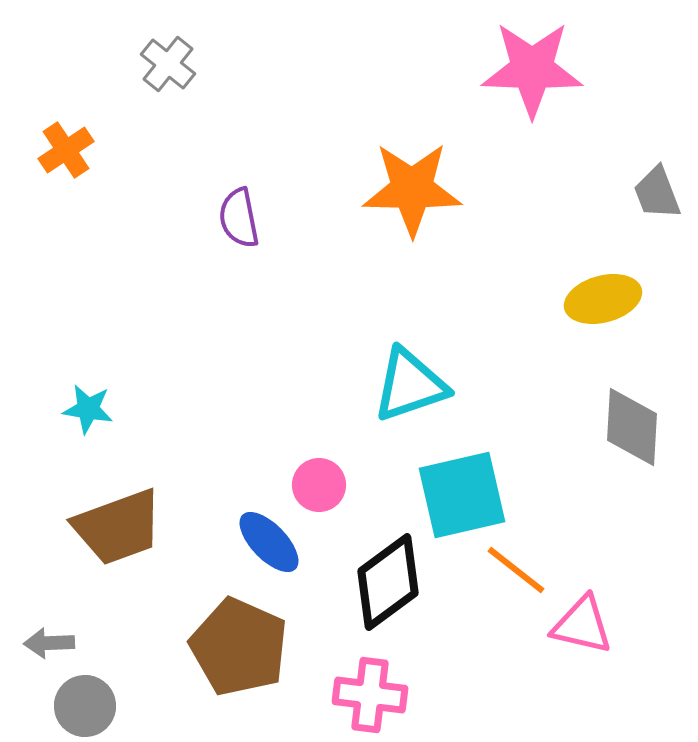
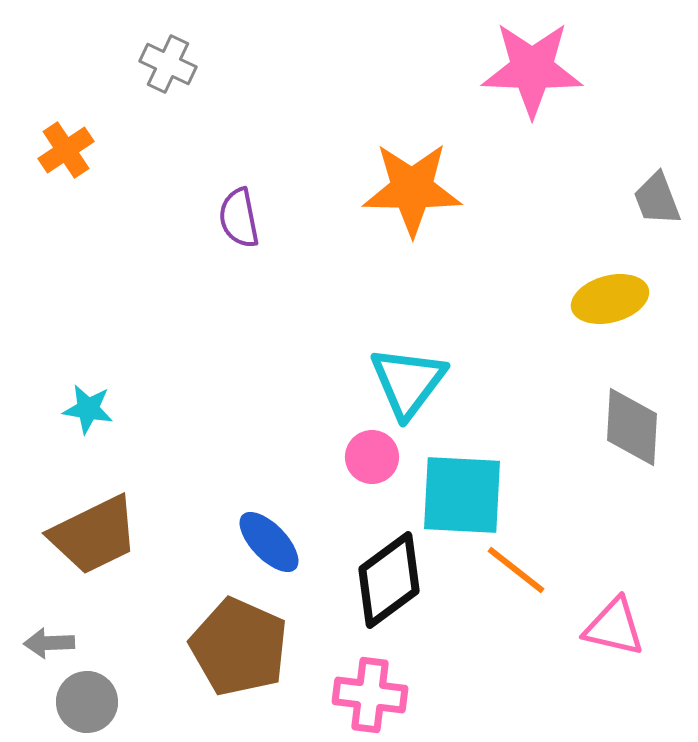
gray cross: rotated 14 degrees counterclockwise
gray trapezoid: moved 6 px down
yellow ellipse: moved 7 px right
cyan triangle: moved 2 px left, 3 px up; rotated 34 degrees counterclockwise
pink circle: moved 53 px right, 28 px up
cyan square: rotated 16 degrees clockwise
brown trapezoid: moved 24 px left, 8 px down; rotated 6 degrees counterclockwise
black diamond: moved 1 px right, 2 px up
pink triangle: moved 32 px right, 2 px down
gray circle: moved 2 px right, 4 px up
